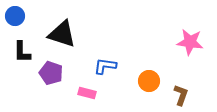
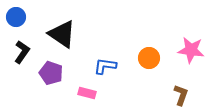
blue circle: moved 1 px right, 1 px down
black triangle: rotated 16 degrees clockwise
pink star: moved 1 px right, 8 px down
black L-shape: rotated 145 degrees counterclockwise
orange circle: moved 23 px up
